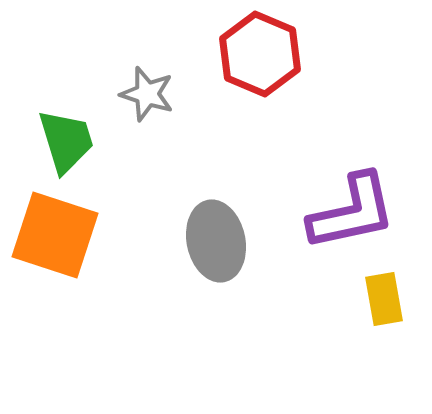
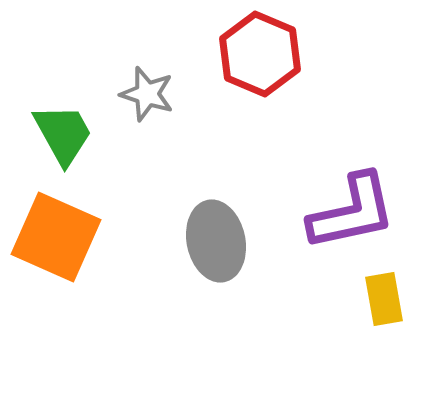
green trapezoid: moved 3 px left, 7 px up; rotated 12 degrees counterclockwise
orange square: moved 1 px right, 2 px down; rotated 6 degrees clockwise
